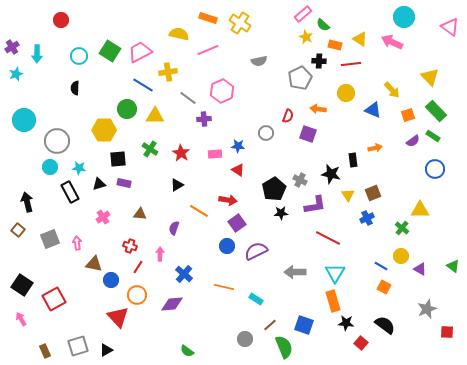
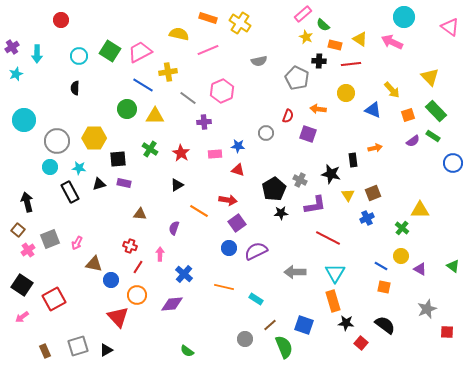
gray pentagon at (300, 78): moved 3 px left; rotated 20 degrees counterclockwise
purple cross at (204, 119): moved 3 px down
yellow hexagon at (104, 130): moved 10 px left, 8 px down
blue circle at (435, 169): moved 18 px right, 6 px up
red triangle at (238, 170): rotated 16 degrees counterclockwise
pink cross at (103, 217): moved 75 px left, 33 px down
pink arrow at (77, 243): rotated 144 degrees counterclockwise
blue circle at (227, 246): moved 2 px right, 2 px down
orange square at (384, 287): rotated 16 degrees counterclockwise
pink arrow at (21, 319): moved 1 px right, 2 px up; rotated 96 degrees counterclockwise
